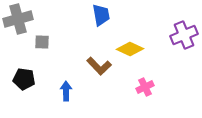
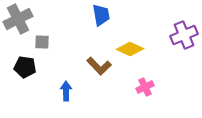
gray cross: rotated 12 degrees counterclockwise
black pentagon: moved 1 px right, 12 px up
